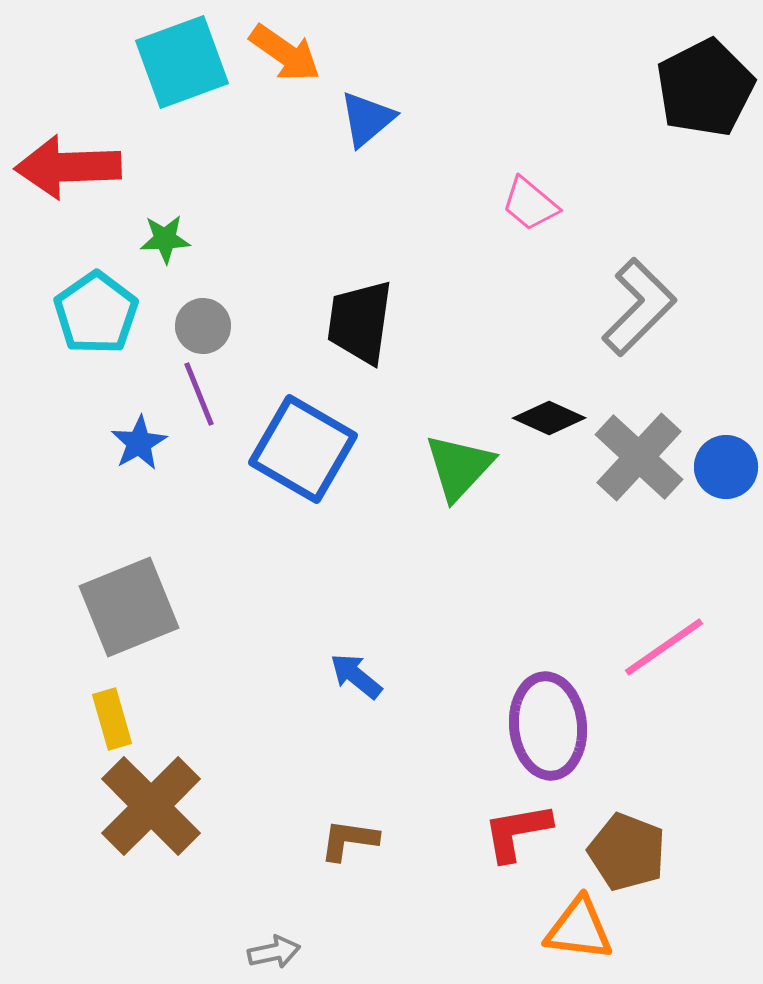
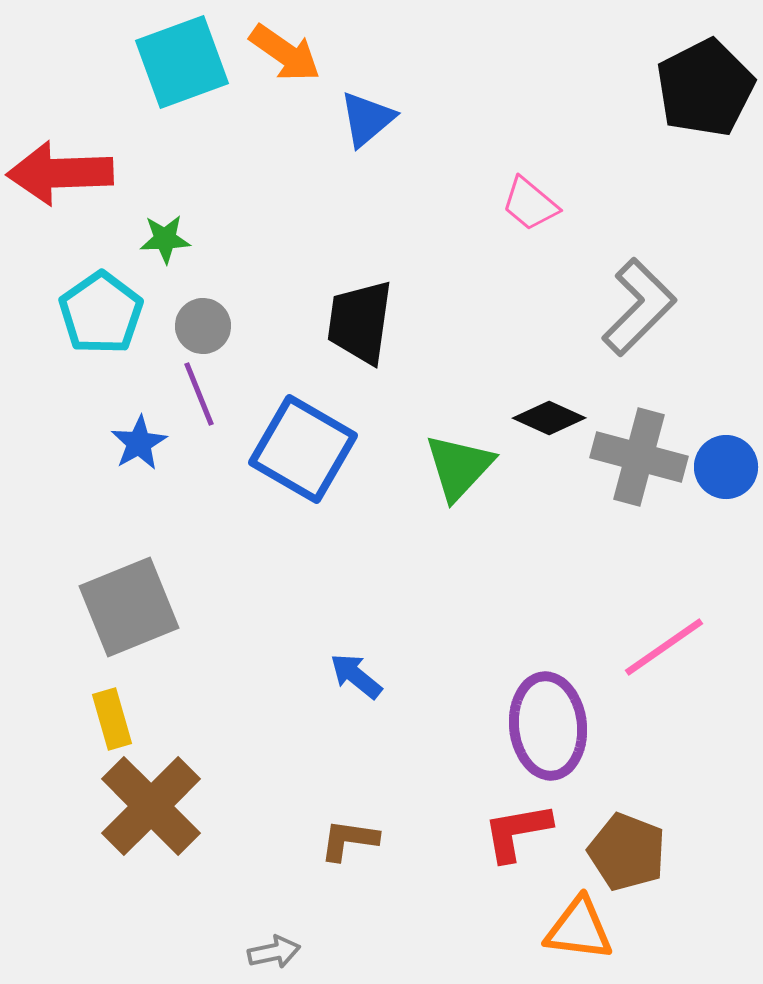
red arrow: moved 8 px left, 6 px down
cyan pentagon: moved 5 px right
gray cross: rotated 28 degrees counterclockwise
